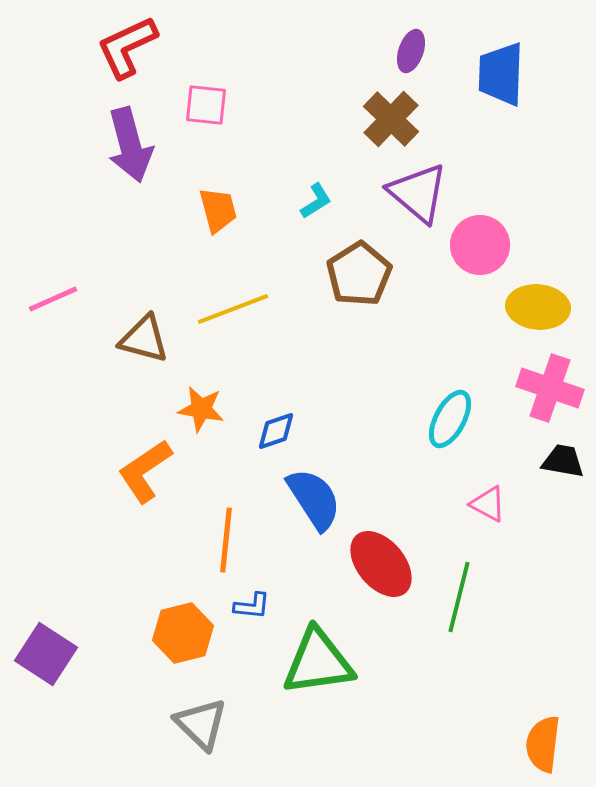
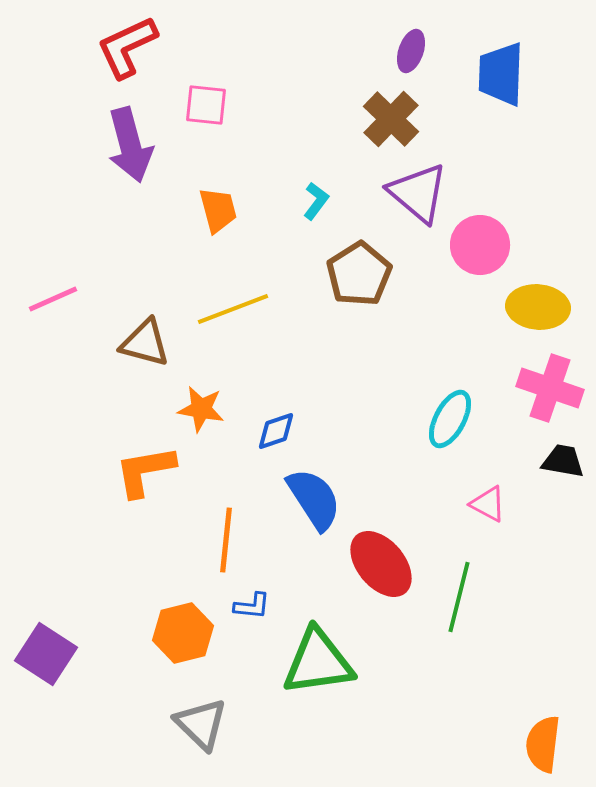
cyan L-shape: rotated 21 degrees counterclockwise
brown triangle: moved 1 px right, 4 px down
orange L-shape: rotated 24 degrees clockwise
